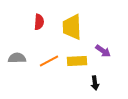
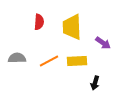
purple arrow: moved 8 px up
black arrow: rotated 24 degrees clockwise
